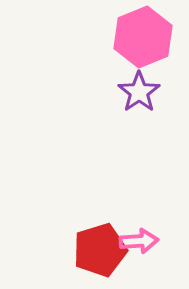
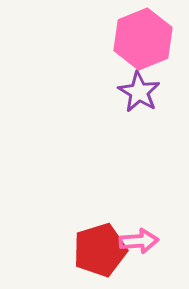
pink hexagon: moved 2 px down
purple star: rotated 6 degrees counterclockwise
